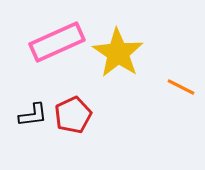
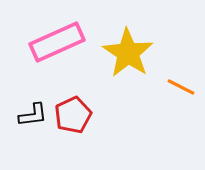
yellow star: moved 10 px right
